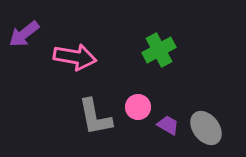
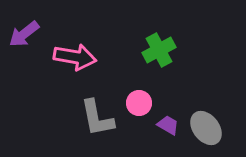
pink circle: moved 1 px right, 4 px up
gray L-shape: moved 2 px right, 1 px down
